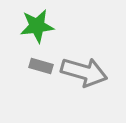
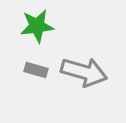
gray rectangle: moved 5 px left, 4 px down
